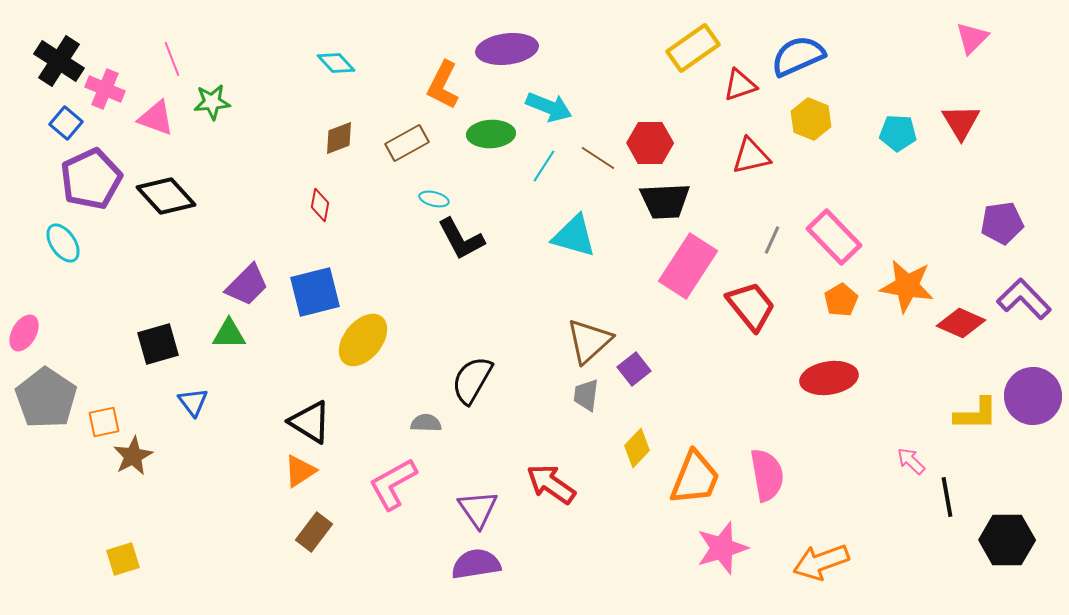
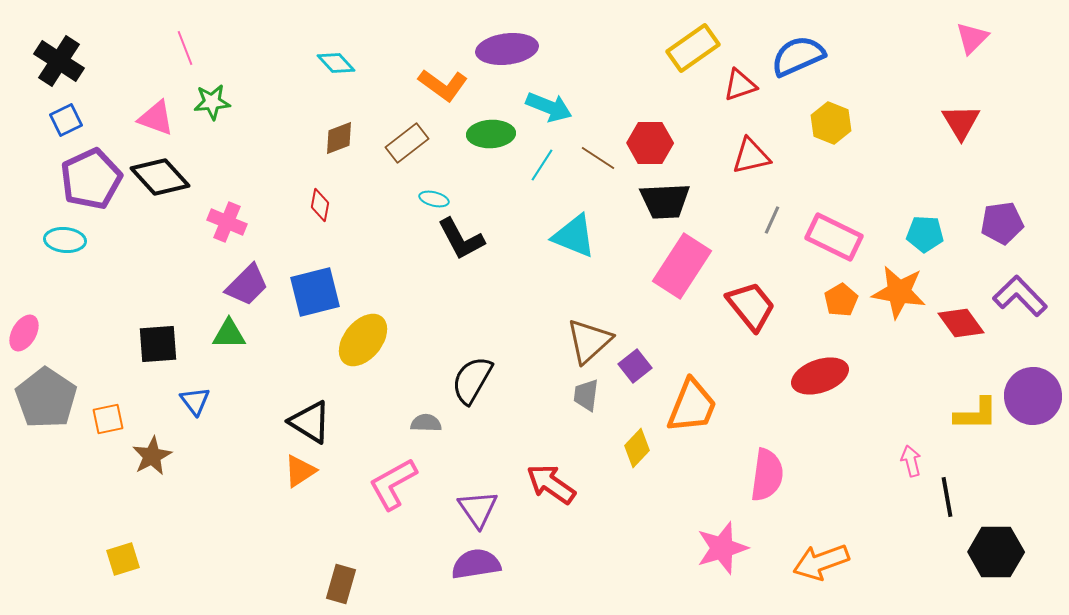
pink line at (172, 59): moved 13 px right, 11 px up
orange L-shape at (443, 85): rotated 81 degrees counterclockwise
pink cross at (105, 89): moved 122 px right, 133 px down
yellow hexagon at (811, 119): moved 20 px right, 4 px down
blue square at (66, 123): moved 3 px up; rotated 24 degrees clockwise
cyan pentagon at (898, 133): moved 27 px right, 101 px down
brown rectangle at (407, 143): rotated 9 degrees counterclockwise
cyan line at (544, 166): moved 2 px left, 1 px up
black diamond at (166, 196): moved 6 px left, 19 px up
cyan triangle at (574, 236): rotated 6 degrees clockwise
pink rectangle at (834, 237): rotated 20 degrees counterclockwise
gray line at (772, 240): moved 20 px up
cyan ellipse at (63, 243): moved 2 px right, 3 px up; rotated 51 degrees counterclockwise
pink rectangle at (688, 266): moved 6 px left
orange star at (907, 286): moved 8 px left, 6 px down
purple L-shape at (1024, 299): moved 4 px left, 3 px up
red diamond at (961, 323): rotated 30 degrees clockwise
black square at (158, 344): rotated 12 degrees clockwise
purple square at (634, 369): moved 1 px right, 3 px up
red ellipse at (829, 378): moved 9 px left, 2 px up; rotated 10 degrees counterclockwise
blue triangle at (193, 402): moved 2 px right, 1 px up
orange square at (104, 422): moved 4 px right, 3 px up
brown star at (133, 456): moved 19 px right
pink arrow at (911, 461): rotated 32 degrees clockwise
pink semicircle at (767, 475): rotated 18 degrees clockwise
orange trapezoid at (695, 478): moved 3 px left, 72 px up
brown rectangle at (314, 532): moved 27 px right, 52 px down; rotated 21 degrees counterclockwise
black hexagon at (1007, 540): moved 11 px left, 12 px down
